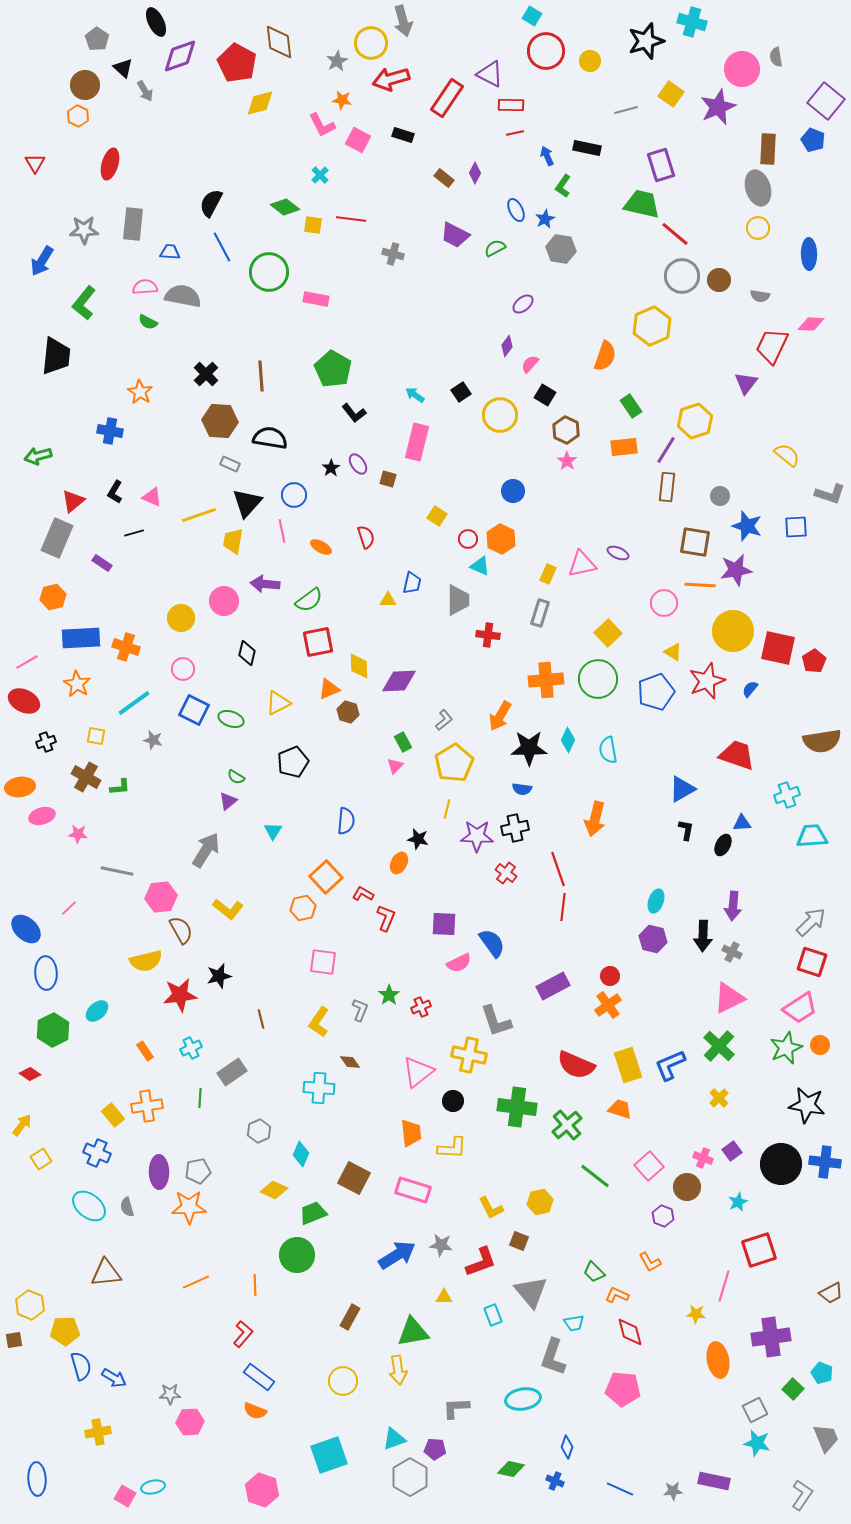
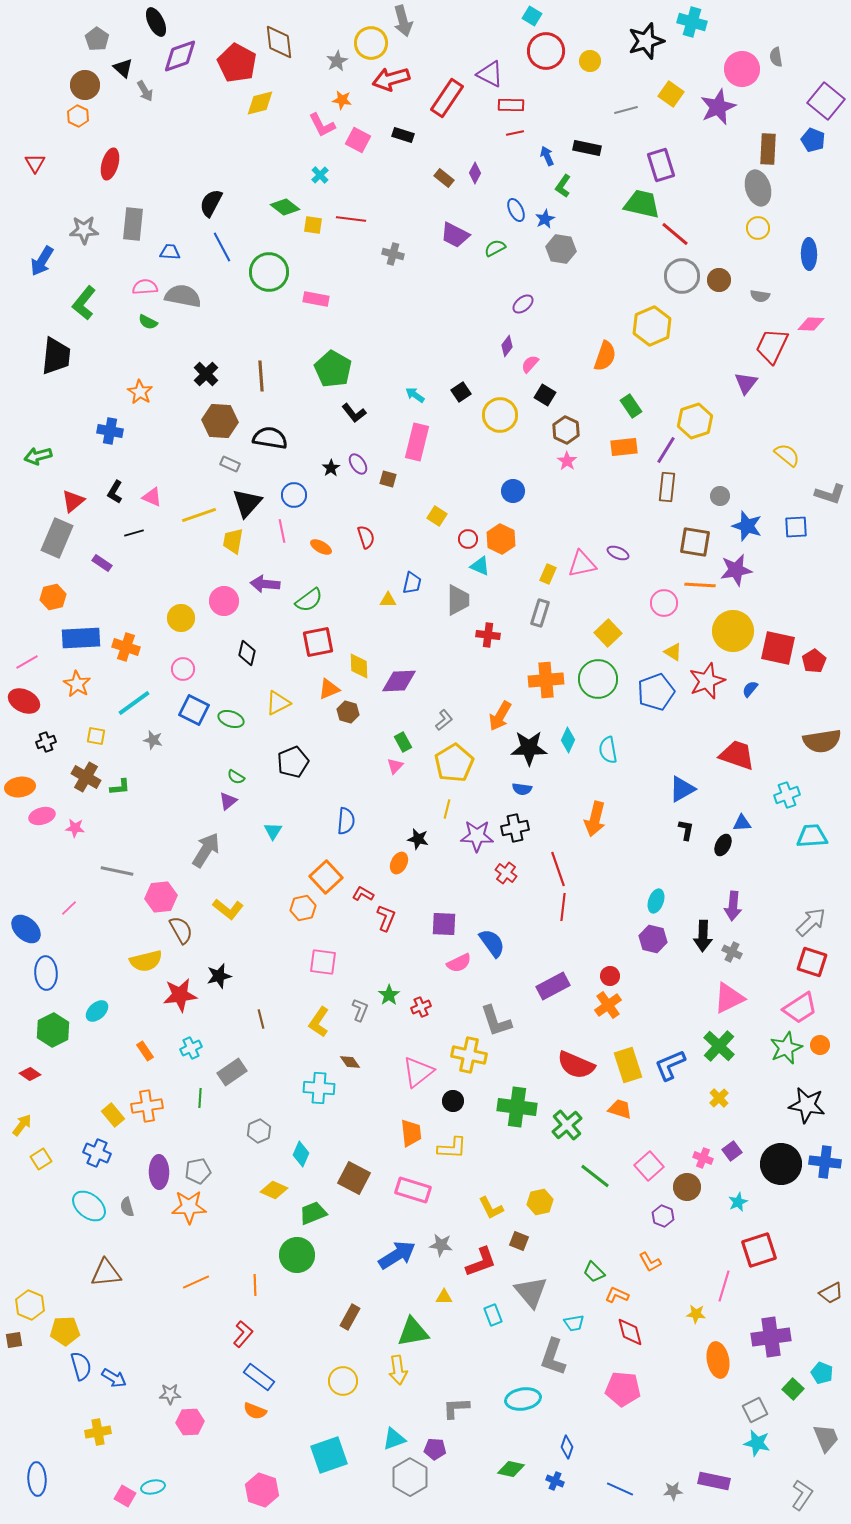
pink star at (78, 834): moved 3 px left, 6 px up
